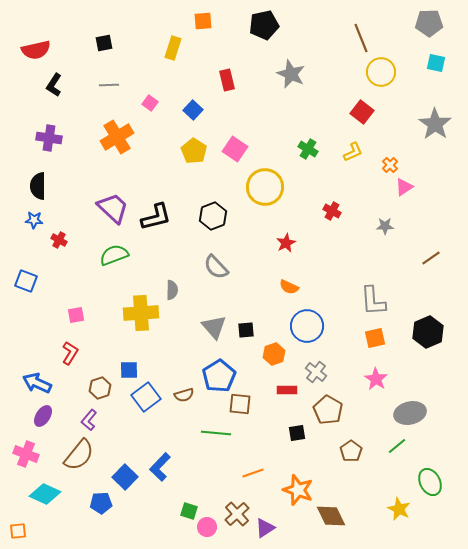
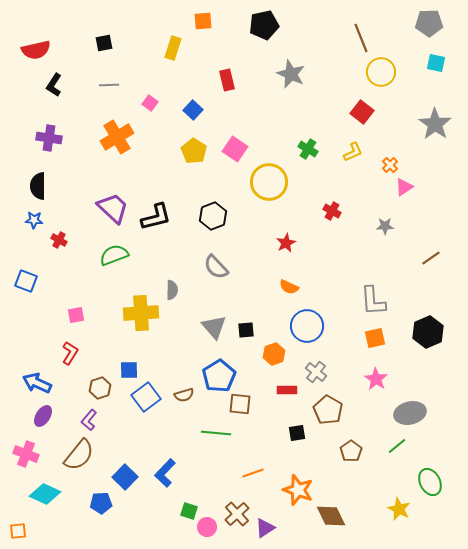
yellow circle at (265, 187): moved 4 px right, 5 px up
blue L-shape at (160, 467): moved 5 px right, 6 px down
